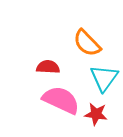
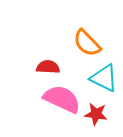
cyan triangle: rotated 40 degrees counterclockwise
pink semicircle: moved 1 px right, 1 px up
